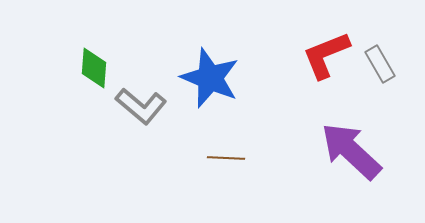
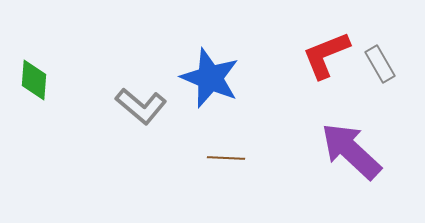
green diamond: moved 60 px left, 12 px down
